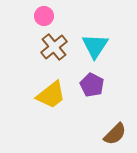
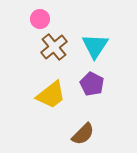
pink circle: moved 4 px left, 3 px down
purple pentagon: moved 1 px up
brown semicircle: moved 32 px left
